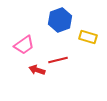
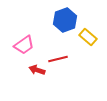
blue hexagon: moved 5 px right
yellow rectangle: rotated 24 degrees clockwise
red line: moved 1 px up
